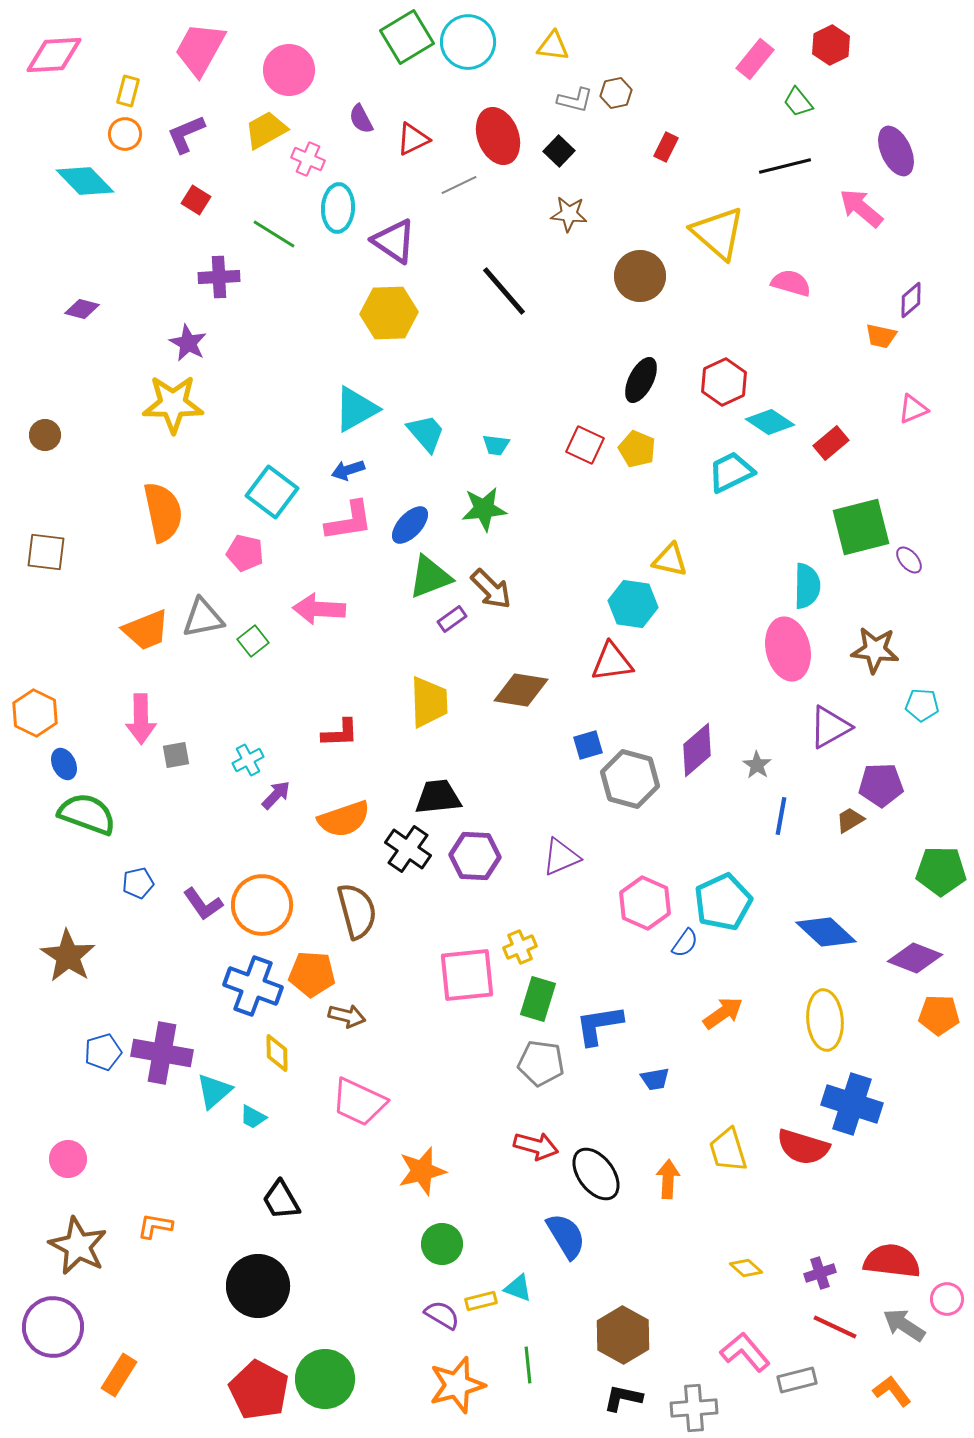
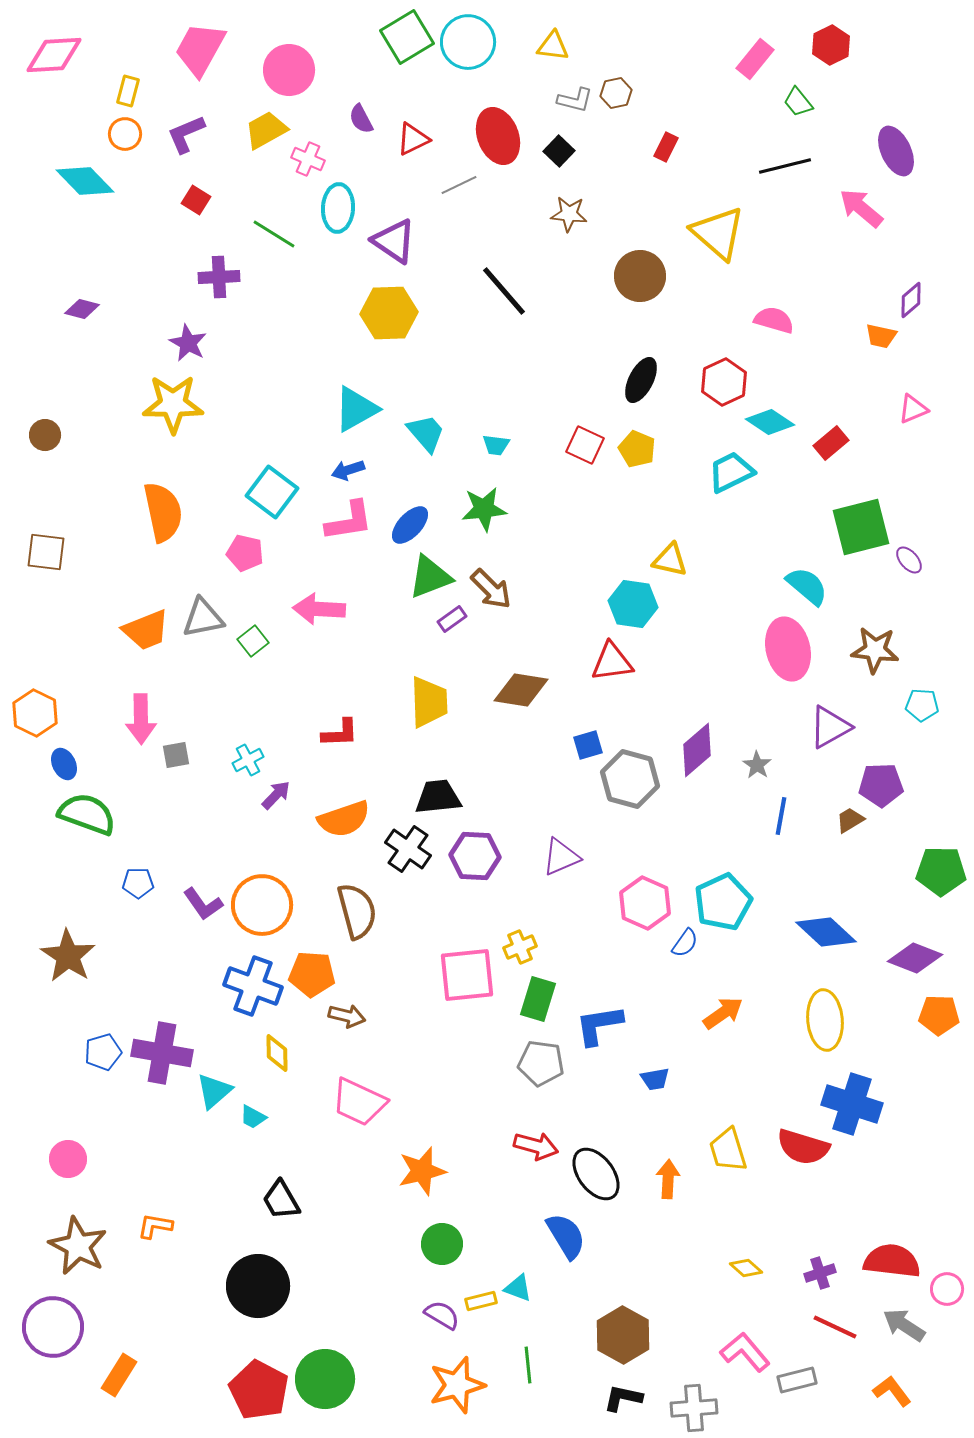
pink semicircle at (791, 283): moved 17 px left, 37 px down
cyan semicircle at (807, 586): rotated 51 degrees counterclockwise
blue pentagon at (138, 883): rotated 12 degrees clockwise
pink circle at (947, 1299): moved 10 px up
